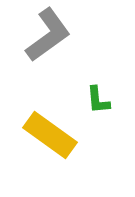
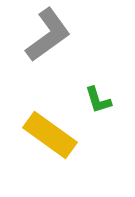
green L-shape: rotated 12 degrees counterclockwise
